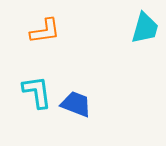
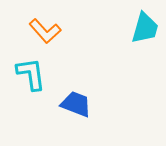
orange L-shape: rotated 56 degrees clockwise
cyan L-shape: moved 6 px left, 18 px up
